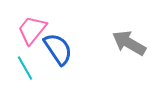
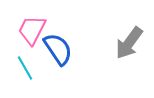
pink trapezoid: rotated 12 degrees counterclockwise
gray arrow: rotated 84 degrees counterclockwise
